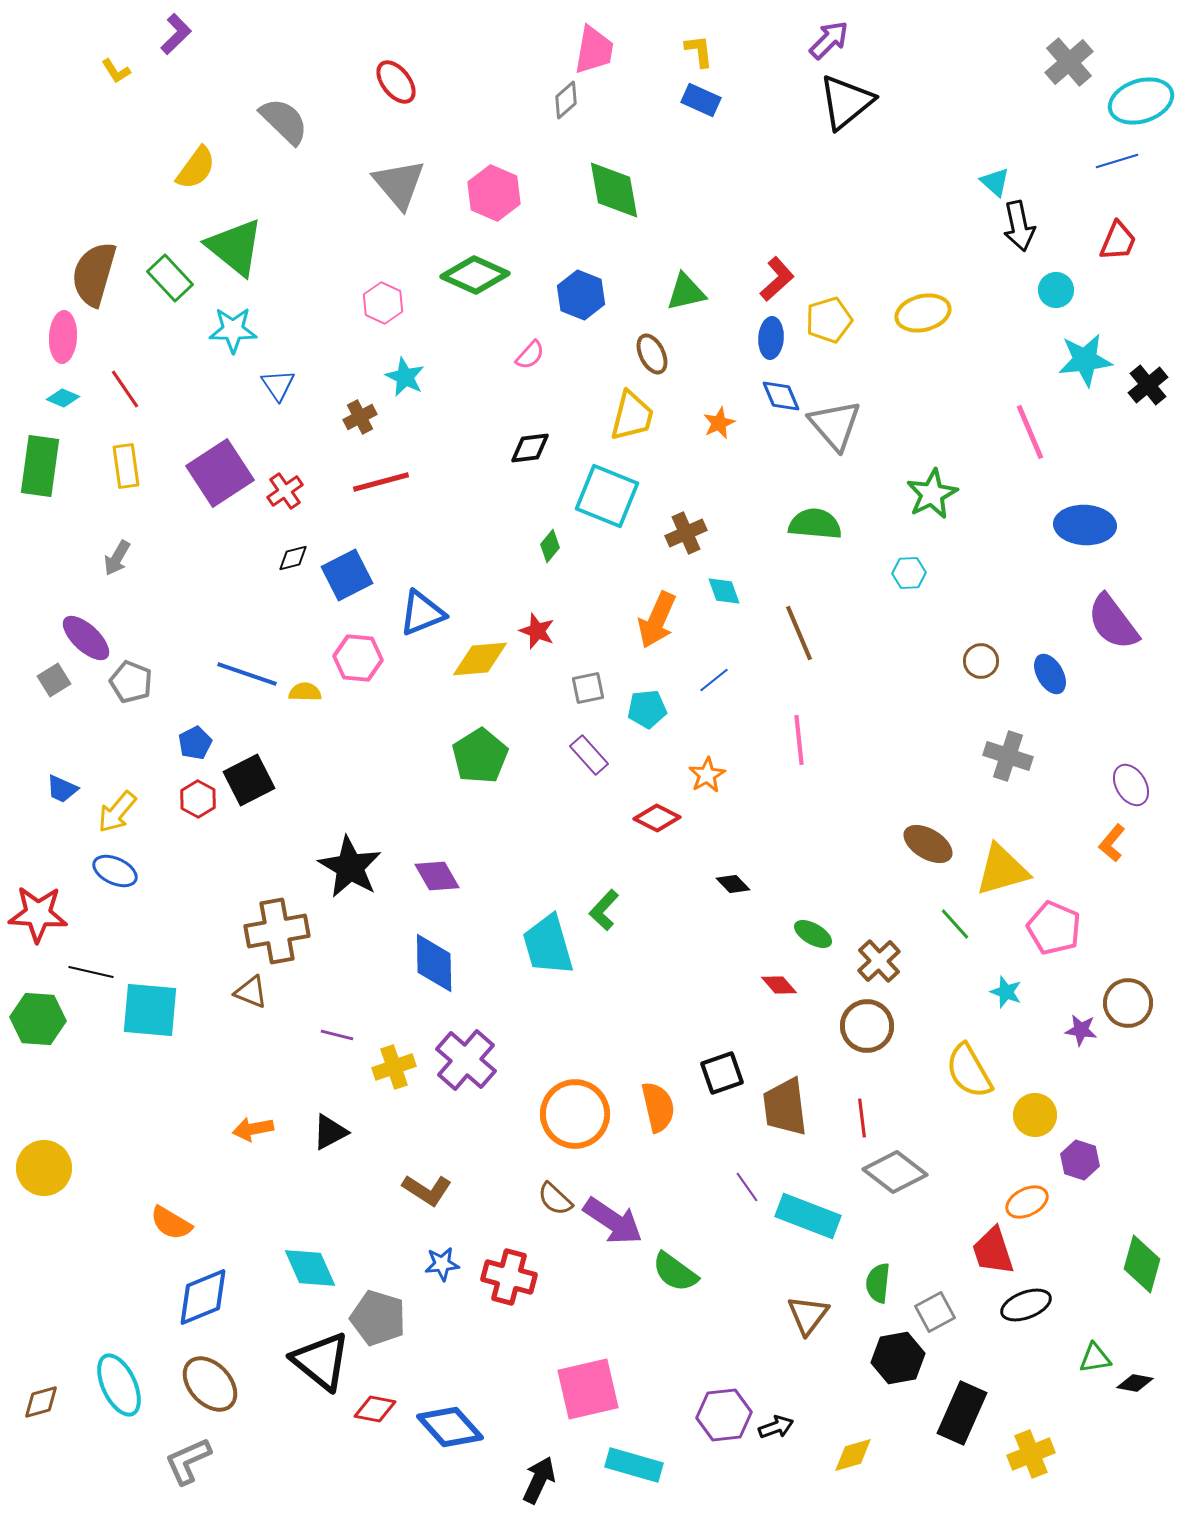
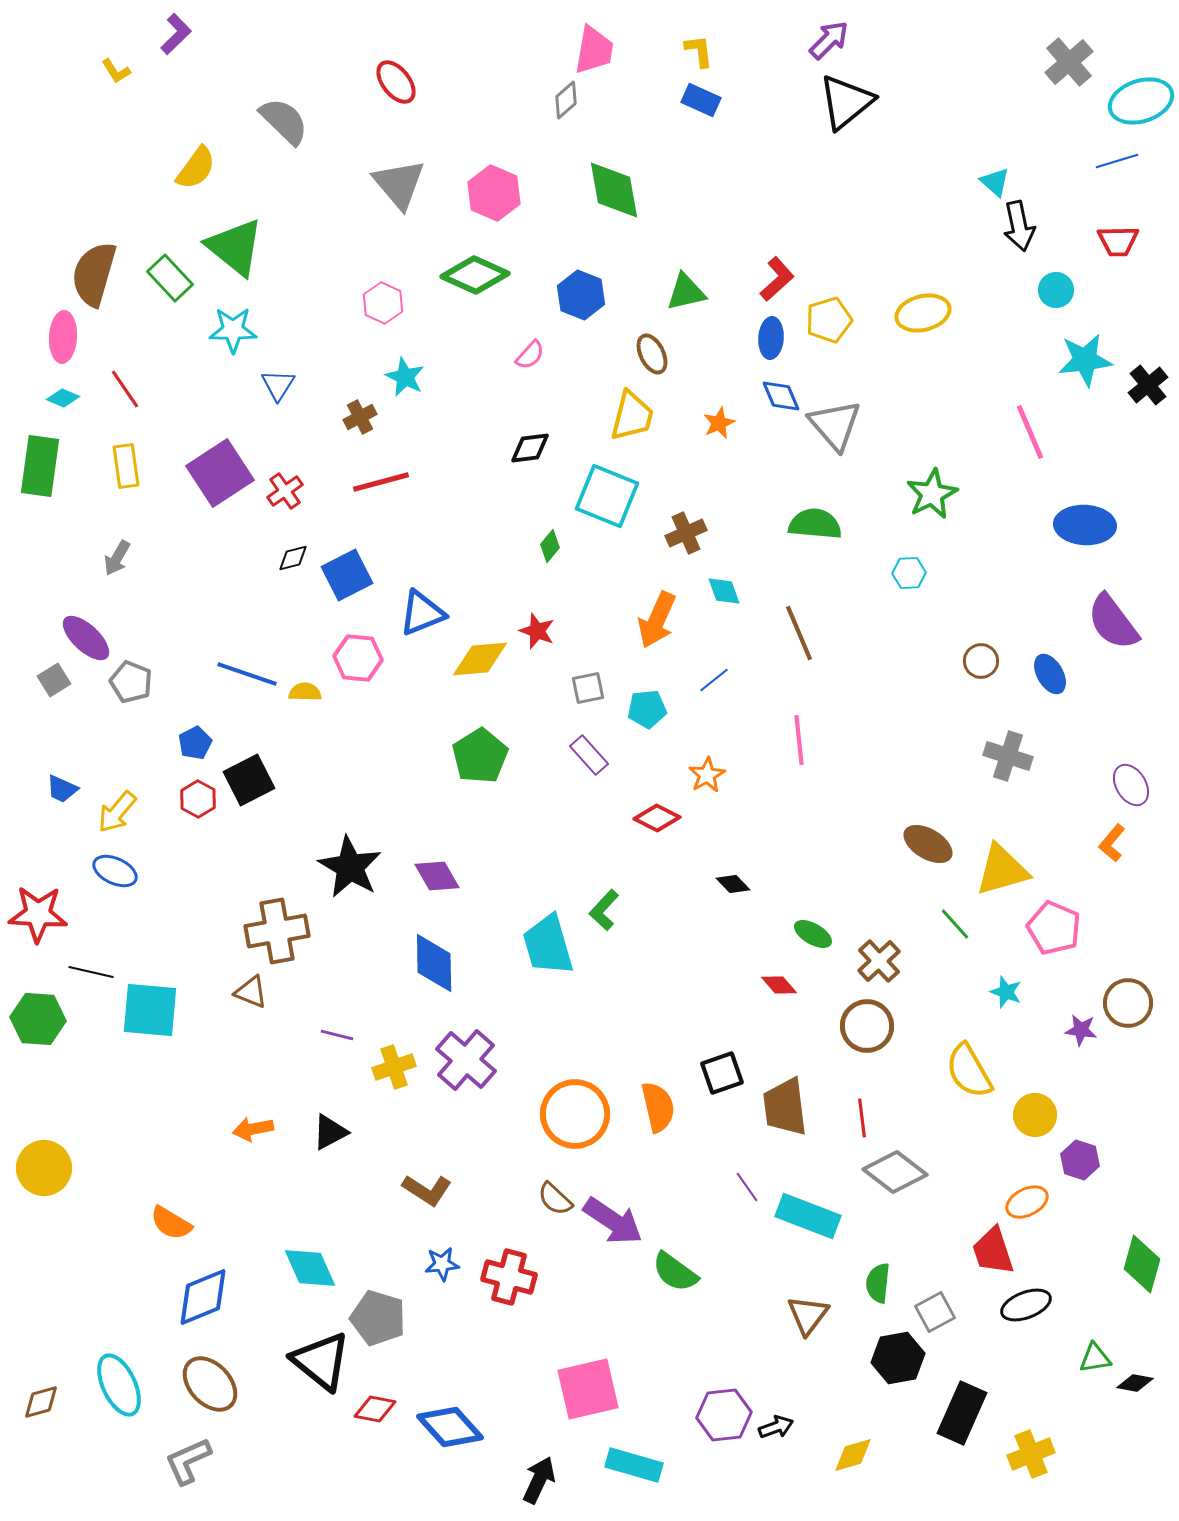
red trapezoid at (1118, 241): rotated 66 degrees clockwise
blue triangle at (278, 385): rotated 6 degrees clockwise
